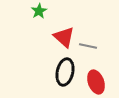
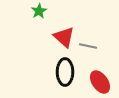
black ellipse: rotated 12 degrees counterclockwise
red ellipse: moved 4 px right; rotated 15 degrees counterclockwise
